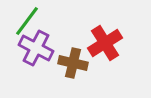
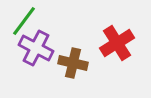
green line: moved 3 px left
red cross: moved 12 px right
